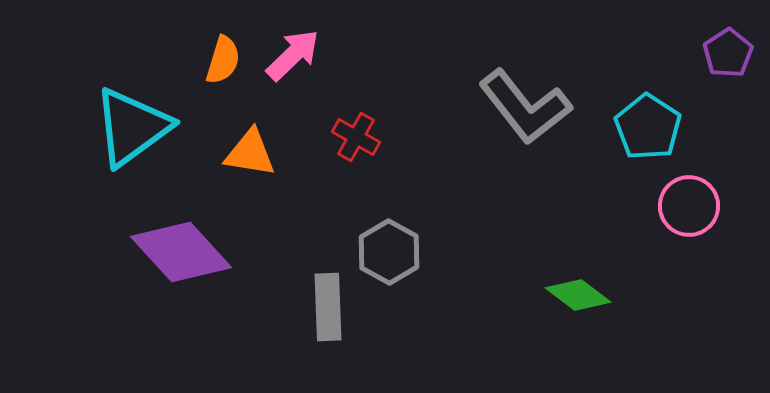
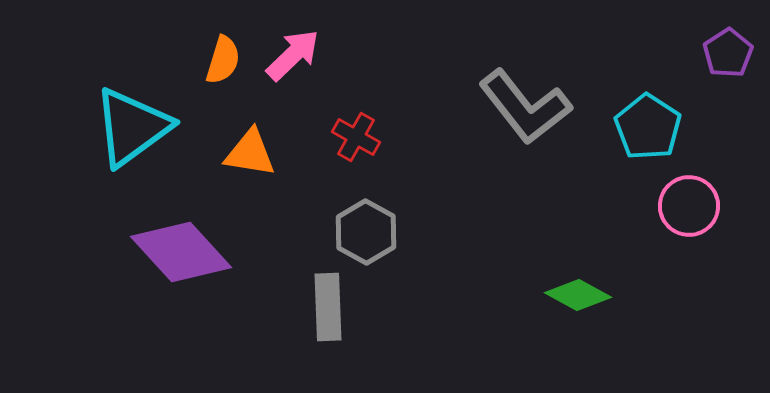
gray hexagon: moved 23 px left, 20 px up
green diamond: rotated 8 degrees counterclockwise
